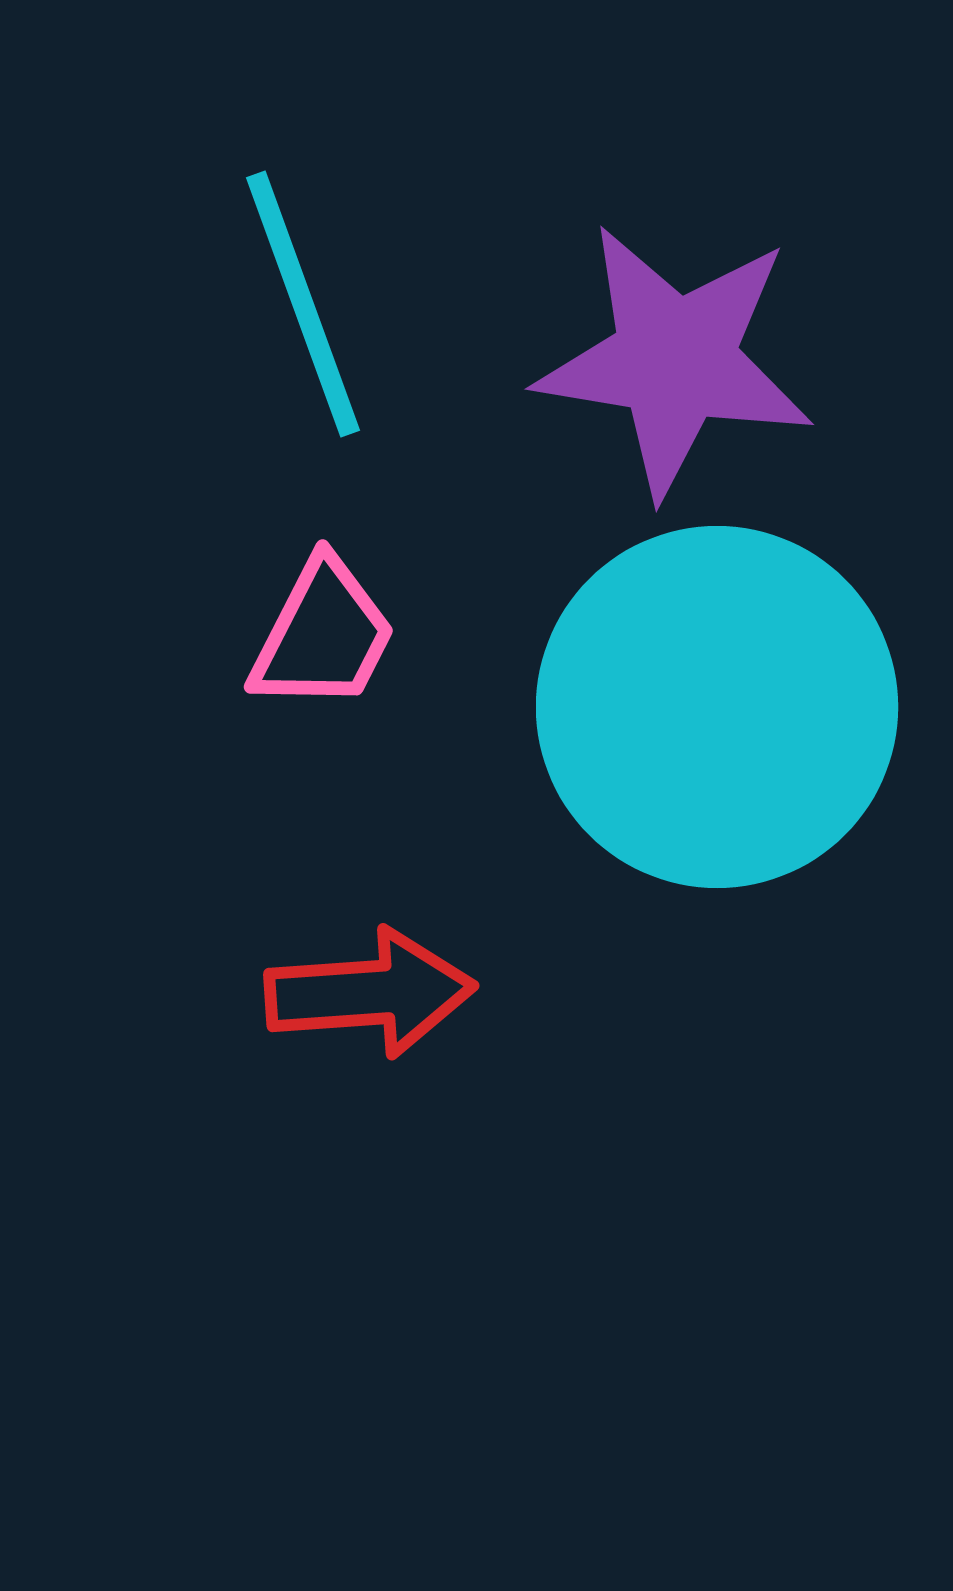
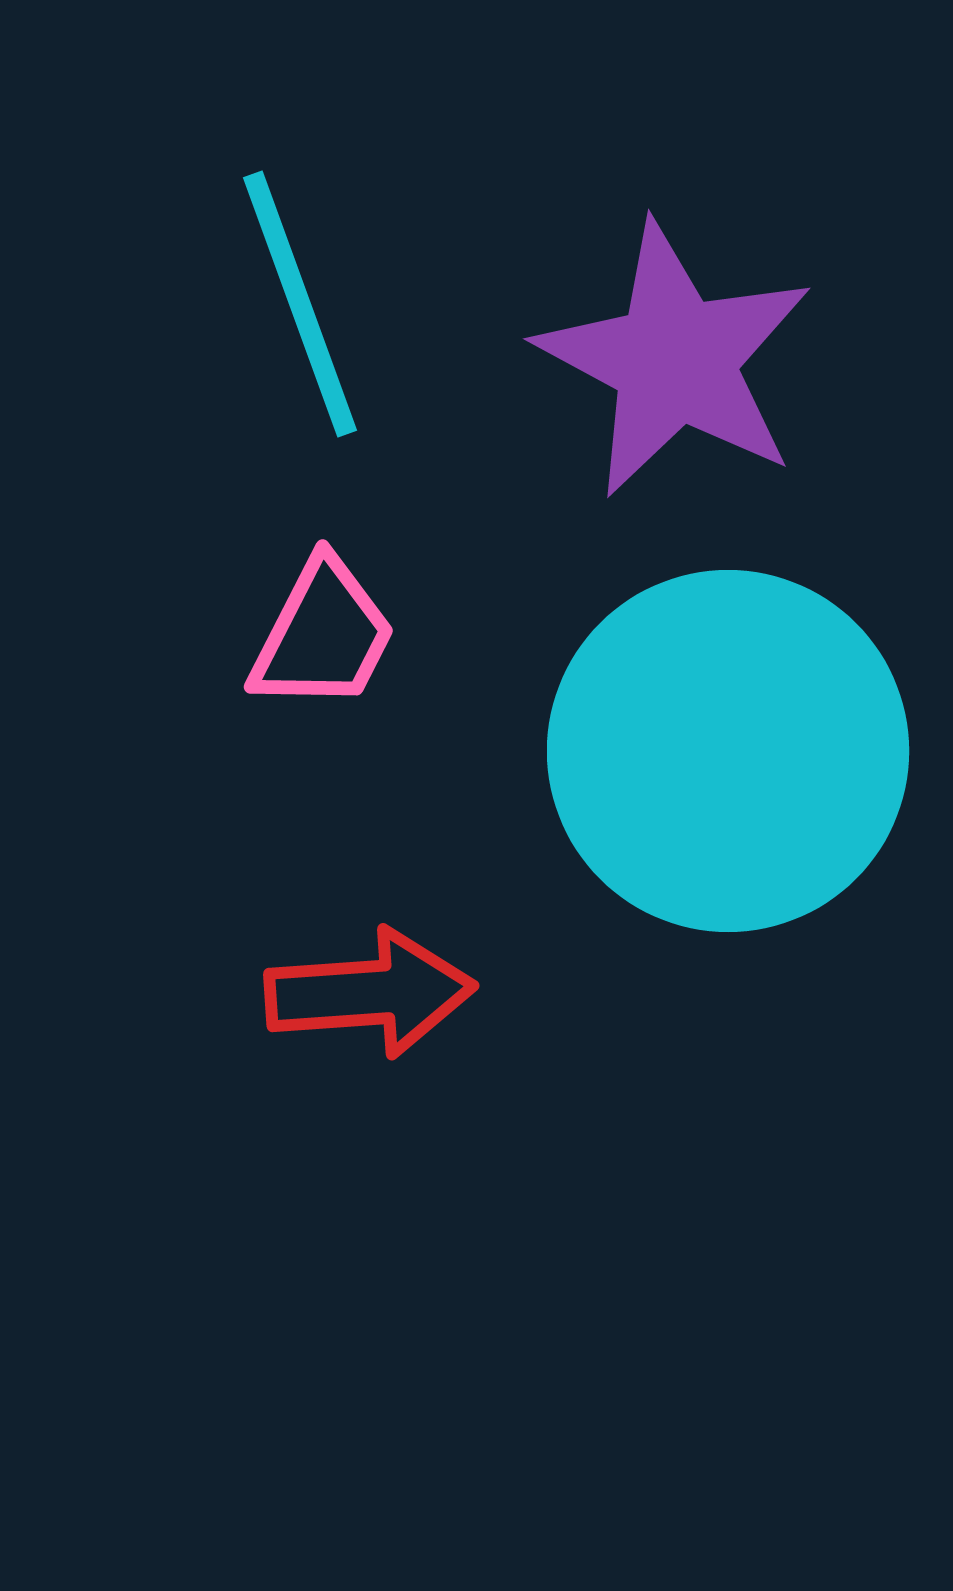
cyan line: moved 3 px left
purple star: rotated 19 degrees clockwise
cyan circle: moved 11 px right, 44 px down
